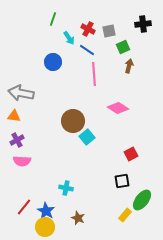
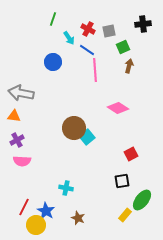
pink line: moved 1 px right, 4 px up
brown circle: moved 1 px right, 7 px down
red line: rotated 12 degrees counterclockwise
yellow circle: moved 9 px left, 2 px up
